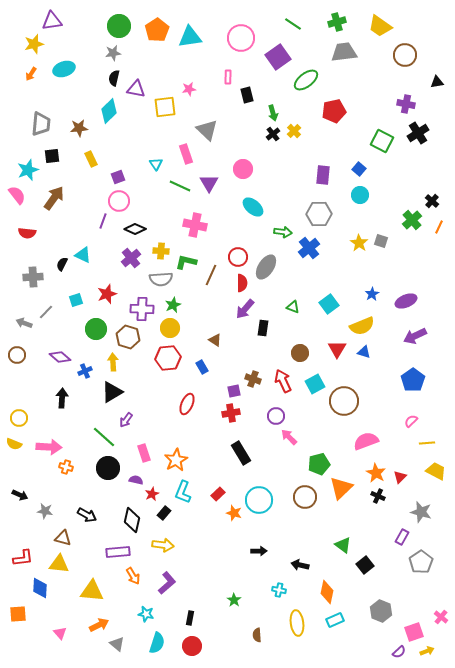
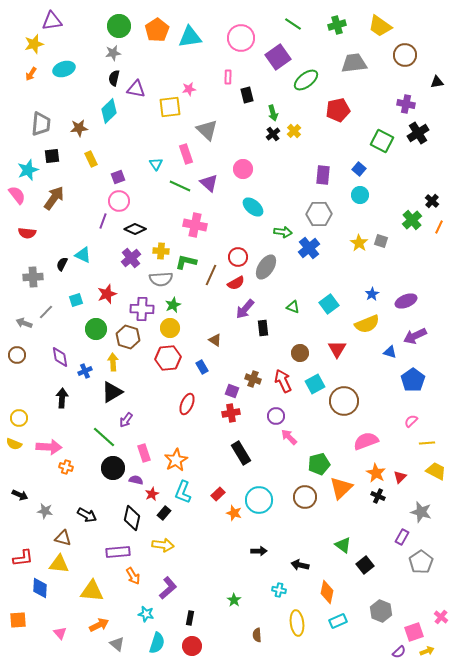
green cross at (337, 22): moved 3 px down
gray trapezoid at (344, 52): moved 10 px right, 11 px down
yellow square at (165, 107): moved 5 px right
red pentagon at (334, 111): moved 4 px right, 1 px up
purple triangle at (209, 183): rotated 18 degrees counterclockwise
red semicircle at (242, 283): moved 6 px left; rotated 60 degrees clockwise
yellow semicircle at (362, 326): moved 5 px right, 2 px up
black rectangle at (263, 328): rotated 14 degrees counterclockwise
blue triangle at (364, 352): moved 26 px right
purple diamond at (60, 357): rotated 40 degrees clockwise
purple square at (234, 391): moved 2 px left; rotated 32 degrees clockwise
black circle at (108, 468): moved 5 px right
black diamond at (132, 520): moved 2 px up
purple L-shape at (167, 583): moved 1 px right, 5 px down
orange square at (18, 614): moved 6 px down
cyan rectangle at (335, 620): moved 3 px right, 1 px down
